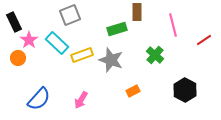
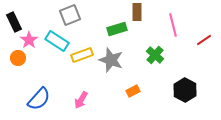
cyan rectangle: moved 2 px up; rotated 10 degrees counterclockwise
